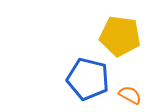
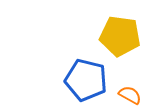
blue pentagon: moved 2 px left, 1 px down
